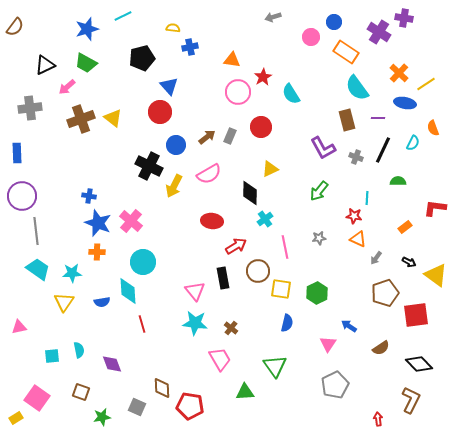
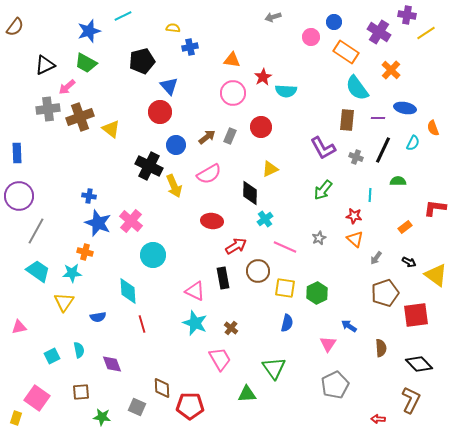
purple cross at (404, 18): moved 3 px right, 3 px up
blue star at (87, 29): moved 2 px right, 2 px down
black pentagon at (142, 58): moved 3 px down
orange cross at (399, 73): moved 8 px left, 3 px up
yellow line at (426, 84): moved 51 px up
pink circle at (238, 92): moved 5 px left, 1 px down
cyan semicircle at (291, 94): moved 5 px left, 3 px up; rotated 55 degrees counterclockwise
blue ellipse at (405, 103): moved 5 px down
gray cross at (30, 108): moved 18 px right, 1 px down
yellow triangle at (113, 118): moved 2 px left, 11 px down
brown cross at (81, 119): moved 1 px left, 2 px up
brown rectangle at (347, 120): rotated 20 degrees clockwise
yellow arrow at (174, 186): rotated 50 degrees counterclockwise
green arrow at (319, 191): moved 4 px right, 1 px up
purple circle at (22, 196): moved 3 px left
cyan line at (367, 198): moved 3 px right, 3 px up
gray line at (36, 231): rotated 36 degrees clockwise
gray star at (319, 238): rotated 16 degrees counterclockwise
orange triangle at (358, 239): moved 3 px left; rotated 18 degrees clockwise
pink line at (285, 247): rotated 55 degrees counterclockwise
orange cross at (97, 252): moved 12 px left; rotated 14 degrees clockwise
cyan circle at (143, 262): moved 10 px right, 7 px up
cyan trapezoid at (38, 269): moved 2 px down
yellow square at (281, 289): moved 4 px right, 1 px up
pink triangle at (195, 291): rotated 25 degrees counterclockwise
blue semicircle at (102, 302): moved 4 px left, 15 px down
cyan star at (195, 323): rotated 15 degrees clockwise
brown semicircle at (381, 348): rotated 60 degrees counterclockwise
cyan square at (52, 356): rotated 21 degrees counterclockwise
green triangle at (275, 366): moved 1 px left, 2 px down
brown square at (81, 392): rotated 24 degrees counterclockwise
green triangle at (245, 392): moved 2 px right, 2 px down
red pentagon at (190, 406): rotated 8 degrees counterclockwise
green star at (102, 417): rotated 18 degrees clockwise
yellow rectangle at (16, 418): rotated 40 degrees counterclockwise
red arrow at (378, 419): rotated 80 degrees counterclockwise
